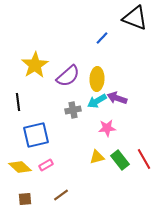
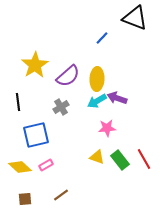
gray cross: moved 12 px left, 3 px up; rotated 21 degrees counterclockwise
yellow triangle: rotated 35 degrees clockwise
